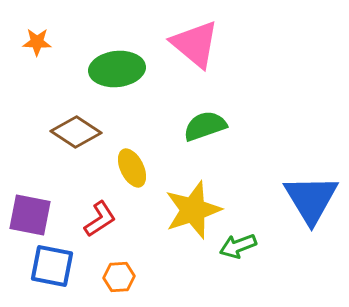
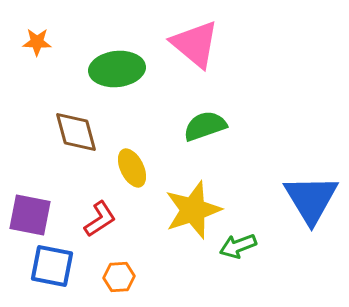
brown diamond: rotated 42 degrees clockwise
